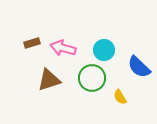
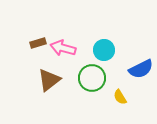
brown rectangle: moved 6 px right
blue semicircle: moved 2 px right, 2 px down; rotated 70 degrees counterclockwise
brown triangle: rotated 20 degrees counterclockwise
